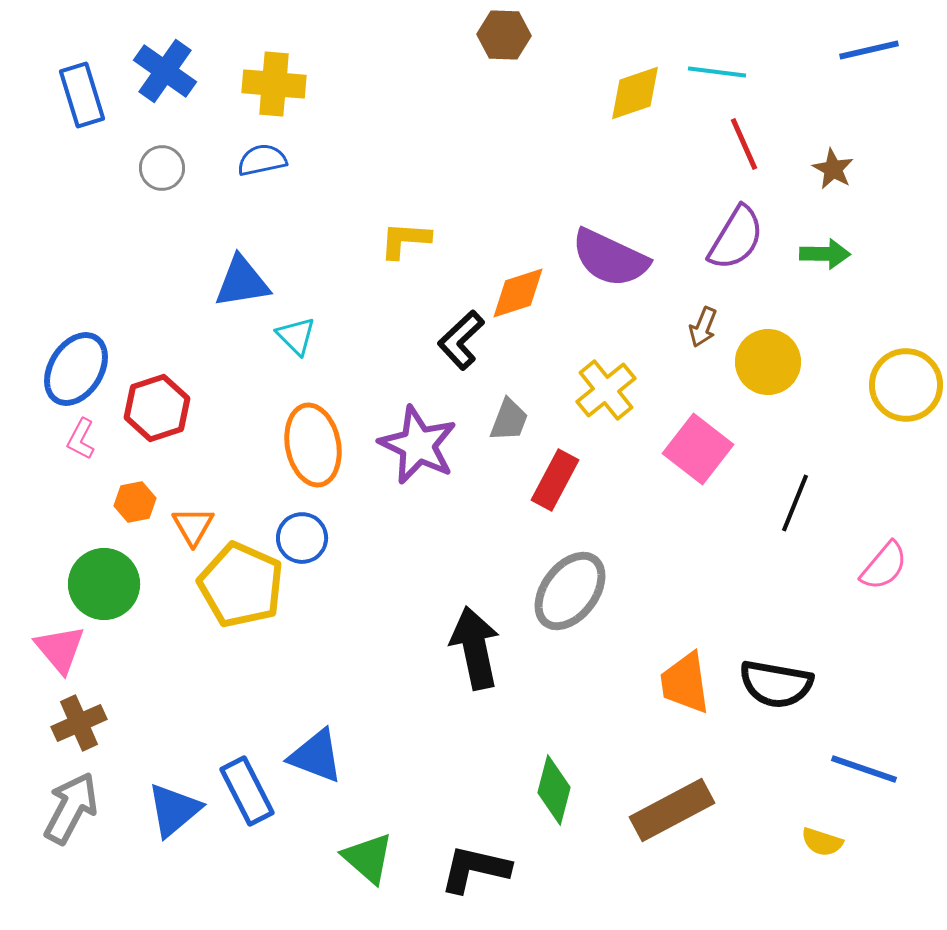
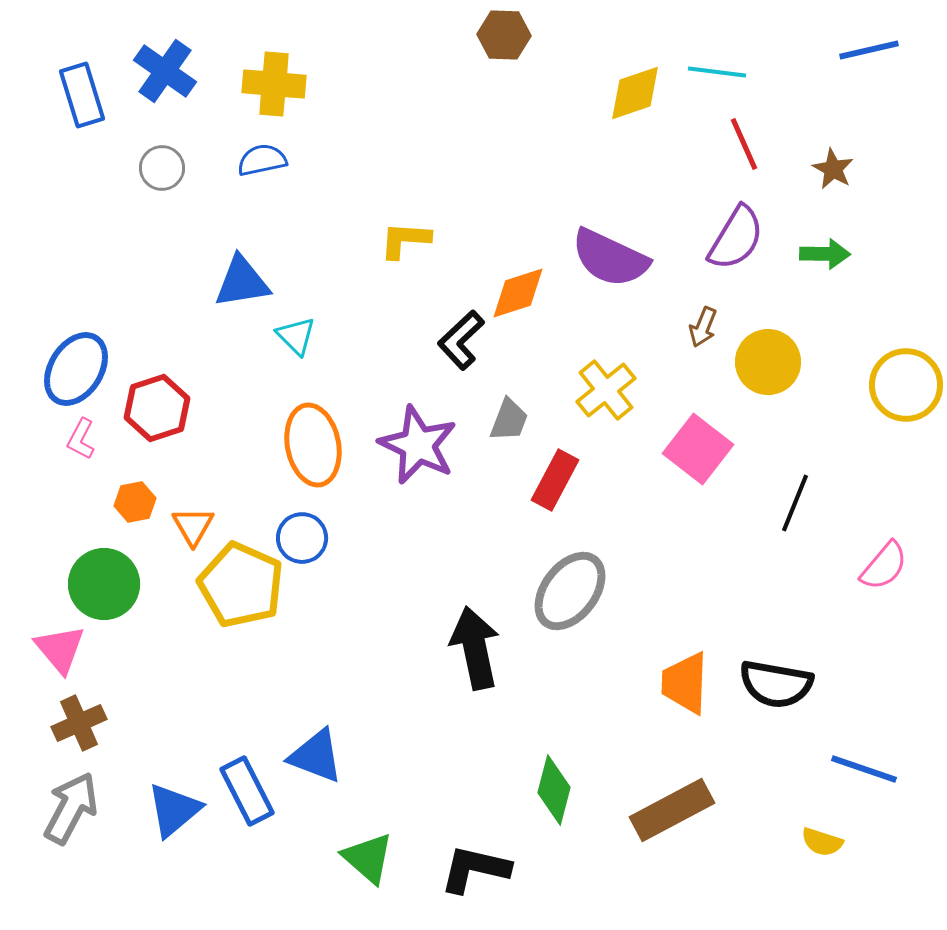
orange trapezoid at (685, 683): rotated 10 degrees clockwise
